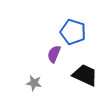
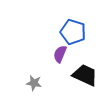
purple semicircle: moved 6 px right
